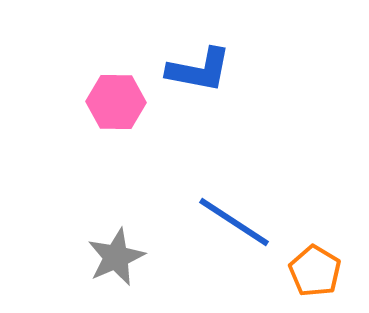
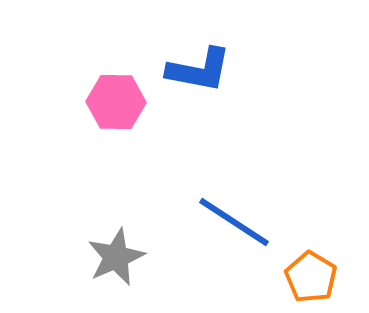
orange pentagon: moved 4 px left, 6 px down
